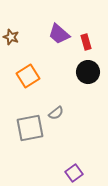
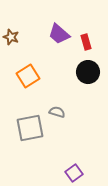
gray semicircle: moved 1 px right, 1 px up; rotated 126 degrees counterclockwise
